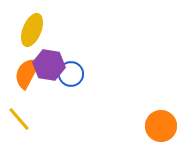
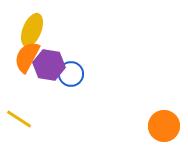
orange semicircle: moved 16 px up
yellow line: rotated 16 degrees counterclockwise
orange circle: moved 3 px right
